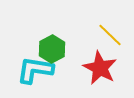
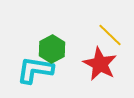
red star: moved 4 px up
